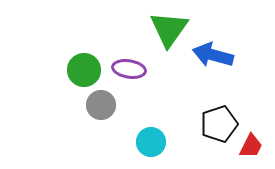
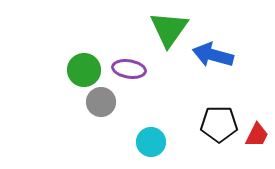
gray circle: moved 3 px up
black pentagon: rotated 18 degrees clockwise
red trapezoid: moved 6 px right, 11 px up
